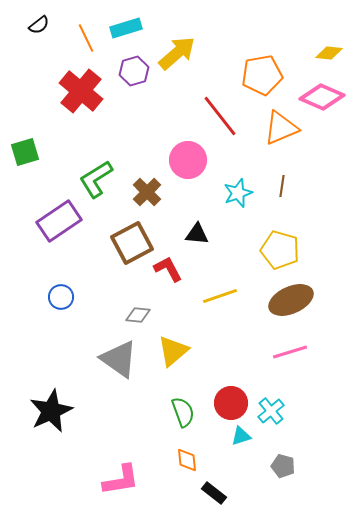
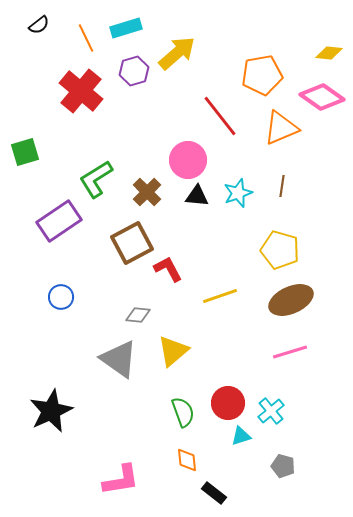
pink diamond: rotated 12 degrees clockwise
black triangle: moved 38 px up
red circle: moved 3 px left
